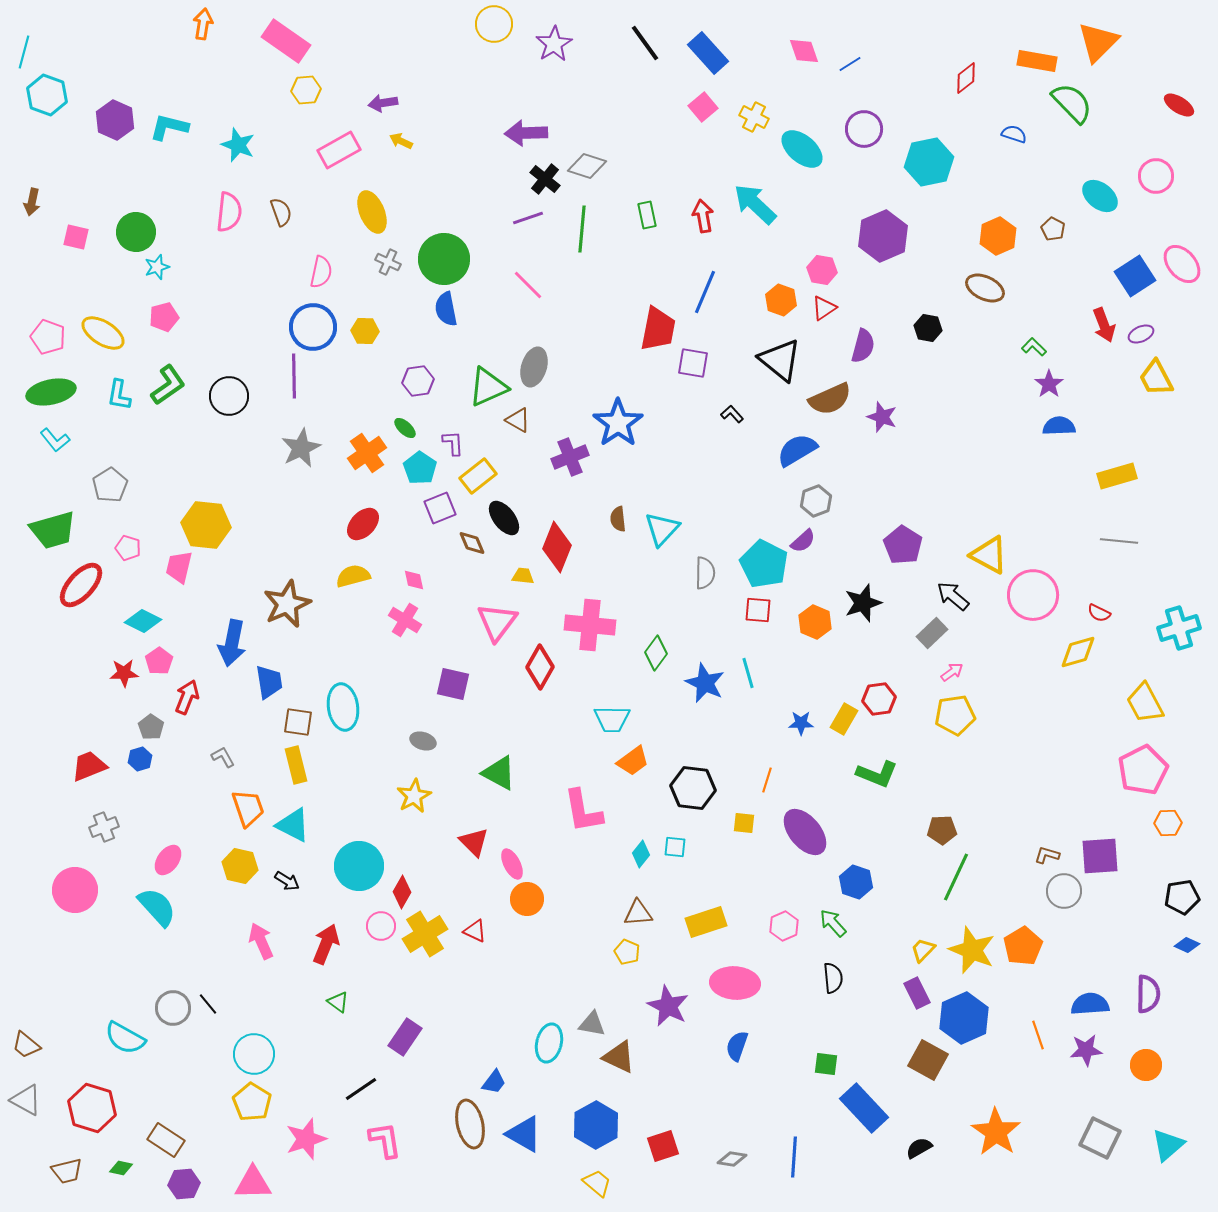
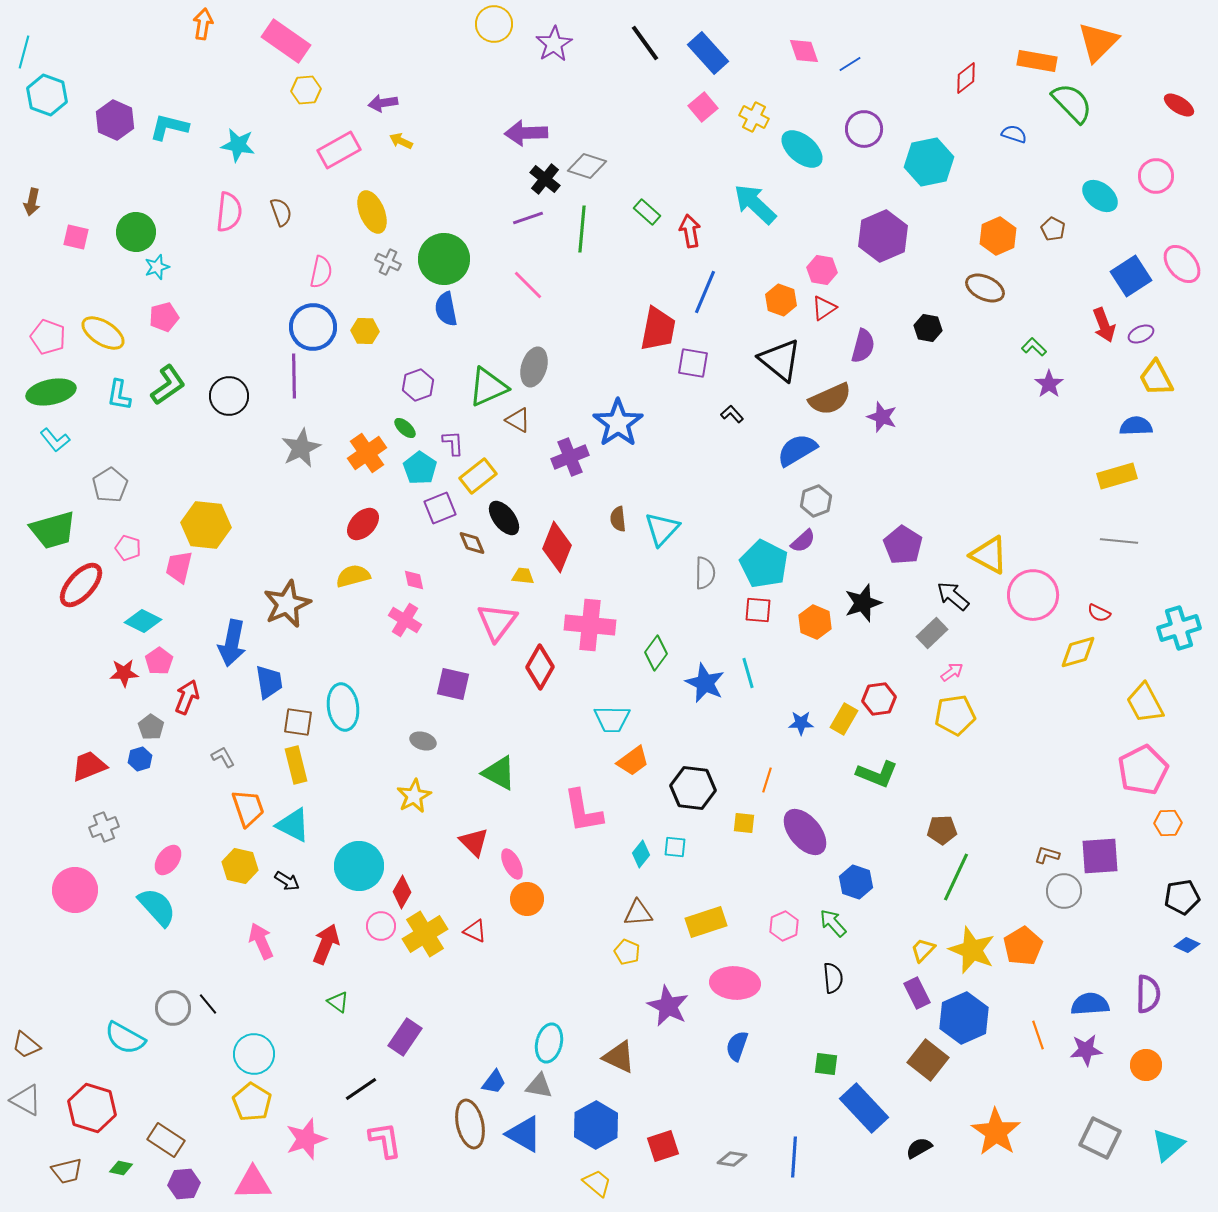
cyan star at (238, 145): rotated 12 degrees counterclockwise
green rectangle at (647, 215): moved 3 px up; rotated 36 degrees counterclockwise
red arrow at (703, 216): moved 13 px left, 15 px down
blue square at (1135, 276): moved 4 px left
purple hexagon at (418, 381): moved 4 px down; rotated 12 degrees counterclockwise
blue semicircle at (1059, 426): moved 77 px right
gray triangle at (592, 1024): moved 53 px left, 62 px down
brown square at (928, 1060): rotated 9 degrees clockwise
